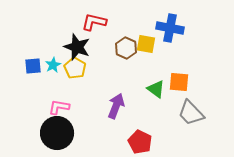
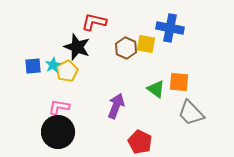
yellow pentagon: moved 8 px left, 3 px down; rotated 15 degrees clockwise
black circle: moved 1 px right, 1 px up
